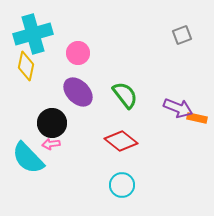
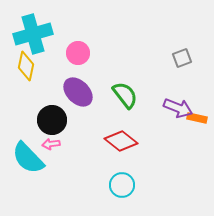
gray square: moved 23 px down
black circle: moved 3 px up
